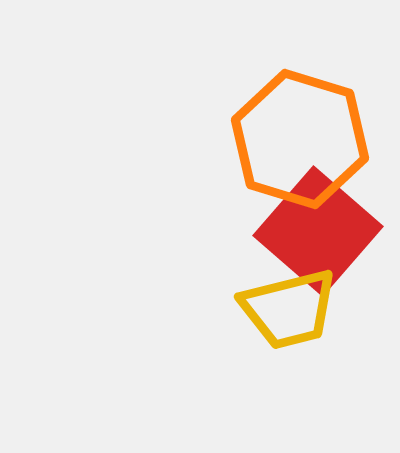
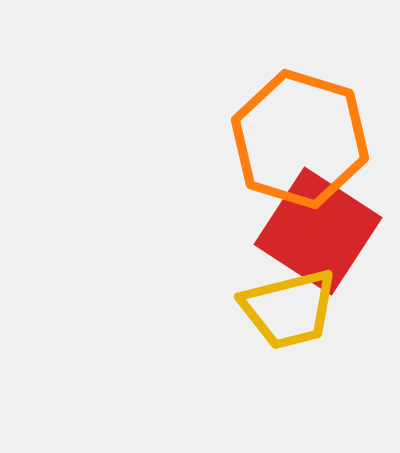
red square: rotated 8 degrees counterclockwise
